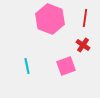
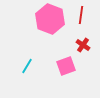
red line: moved 4 px left, 3 px up
cyan line: rotated 42 degrees clockwise
